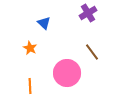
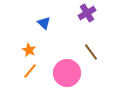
purple cross: moved 1 px left
orange star: moved 1 px left, 2 px down
brown line: moved 1 px left
orange line: moved 15 px up; rotated 42 degrees clockwise
